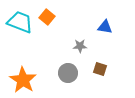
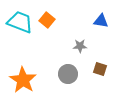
orange square: moved 3 px down
blue triangle: moved 4 px left, 6 px up
gray circle: moved 1 px down
